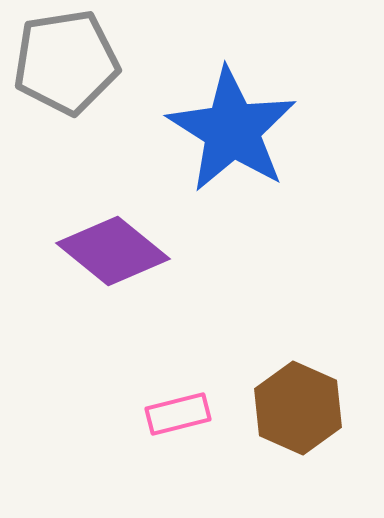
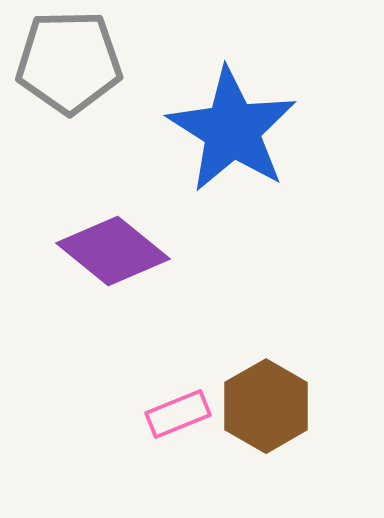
gray pentagon: moved 3 px right; rotated 8 degrees clockwise
brown hexagon: moved 32 px left, 2 px up; rotated 6 degrees clockwise
pink rectangle: rotated 8 degrees counterclockwise
